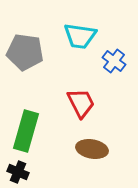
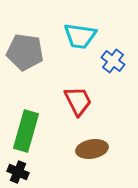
blue cross: moved 1 px left
red trapezoid: moved 3 px left, 2 px up
brown ellipse: rotated 20 degrees counterclockwise
